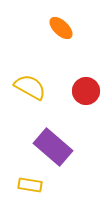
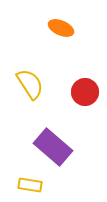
orange ellipse: rotated 20 degrees counterclockwise
yellow semicircle: moved 3 px up; rotated 28 degrees clockwise
red circle: moved 1 px left, 1 px down
